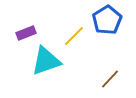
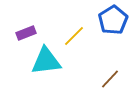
blue pentagon: moved 6 px right
cyan triangle: rotated 12 degrees clockwise
